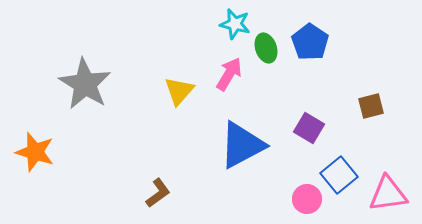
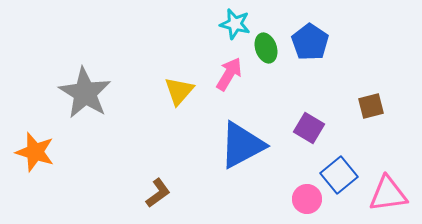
gray star: moved 9 px down
